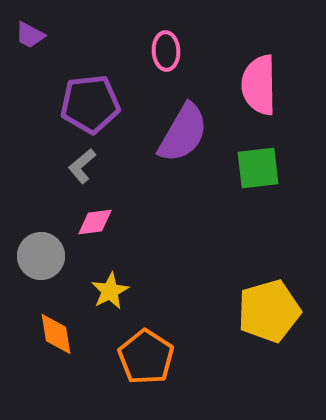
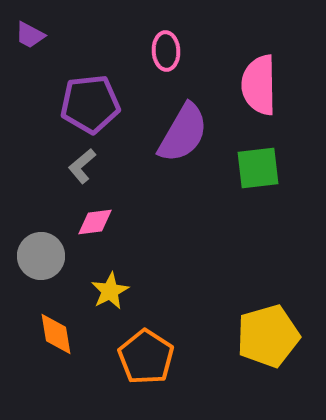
yellow pentagon: moved 1 px left, 25 px down
